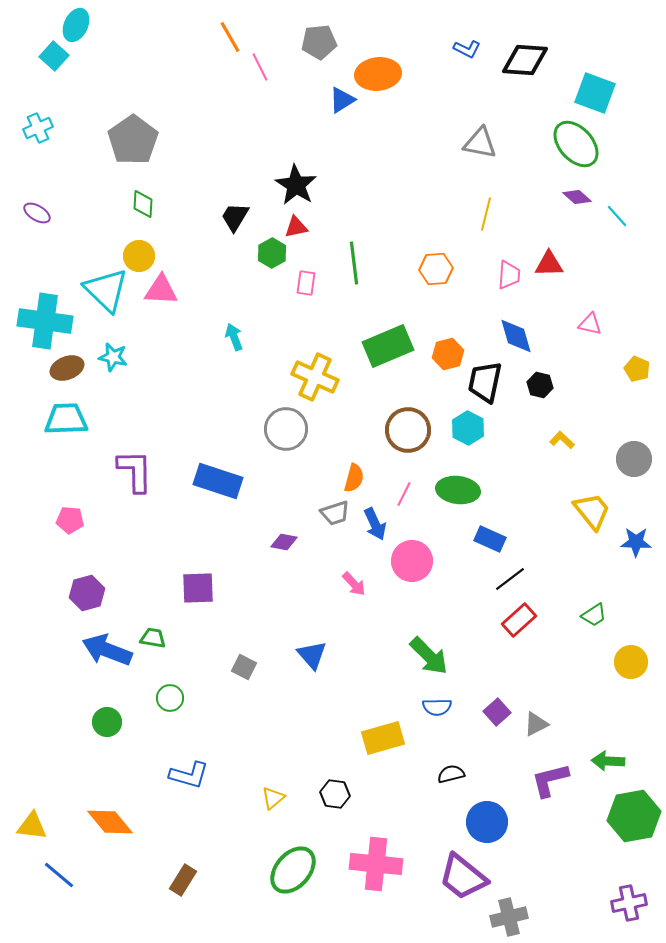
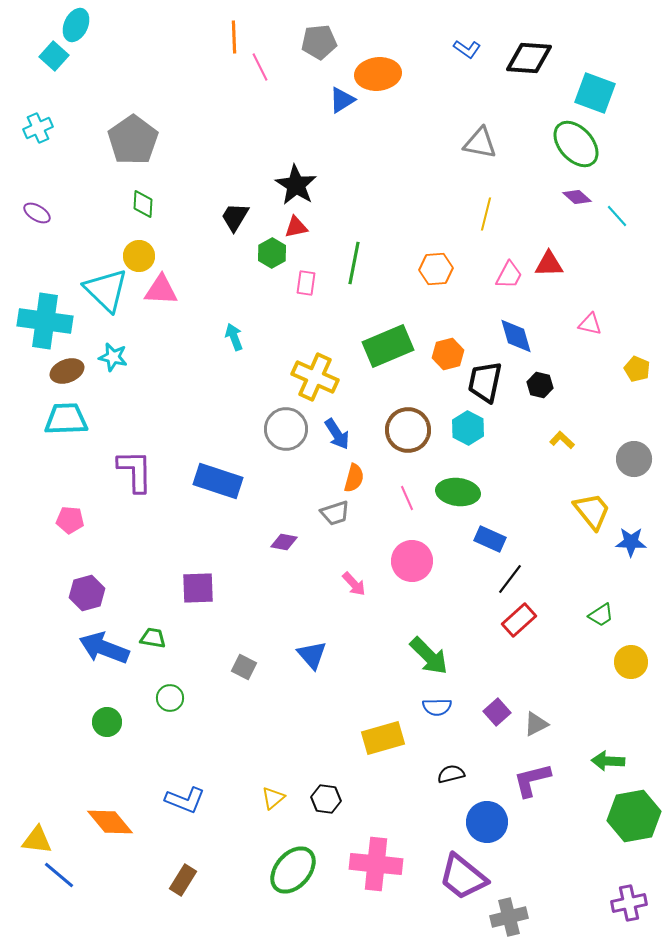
orange line at (230, 37): moved 4 px right; rotated 28 degrees clockwise
blue L-shape at (467, 49): rotated 8 degrees clockwise
black diamond at (525, 60): moved 4 px right, 2 px up
green line at (354, 263): rotated 18 degrees clockwise
pink trapezoid at (509, 275): rotated 24 degrees clockwise
brown ellipse at (67, 368): moved 3 px down
green ellipse at (458, 490): moved 2 px down
pink line at (404, 494): moved 3 px right, 4 px down; rotated 50 degrees counterclockwise
blue arrow at (375, 524): moved 38 px left, 90 px up; rotated 8 degrees counterclockwise
blue star at (636, 542): moved 5 px left
black line at (510, 579): rotated 16 degrees counterclockwise
green trapezoid at (594, 615): moved 7 px right
blue arrow at (107, 650): moved 3 px left, 2 px up
blue L-shape at (189, 775): moved 4 px left, 25 px down; rotated 6 degrees clockwise
purple L-shape at (550, 780): moved 18 px left
black hexagon at (335, 794): moved 9 px left, 5 px down
yellow triangle at (32, 826): moved 5 px right, 14 px down
